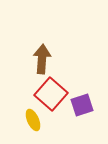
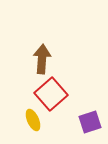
red square: rotated 8 degrees clockwise
purple square: moved 8 px right, 17 px down
